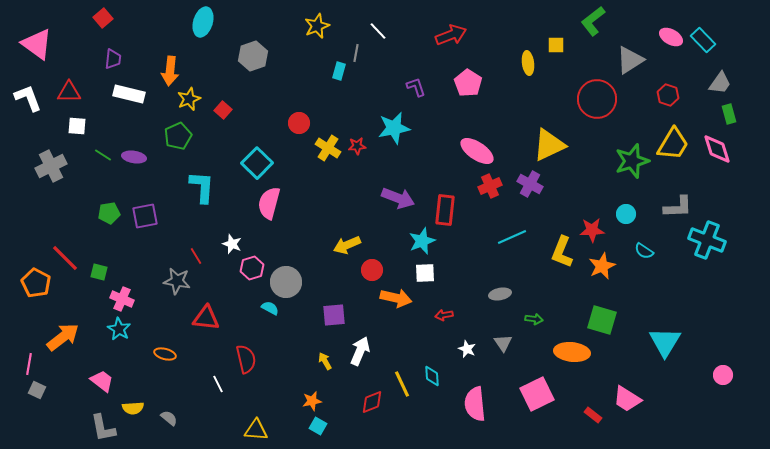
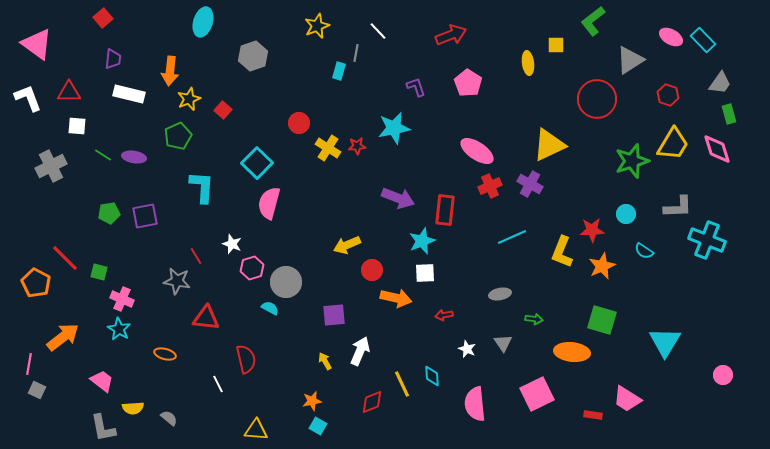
red rectangle at (593, 415): rotated 30 degrees counterclockwise
